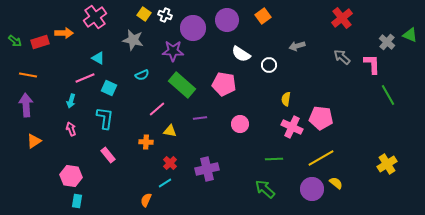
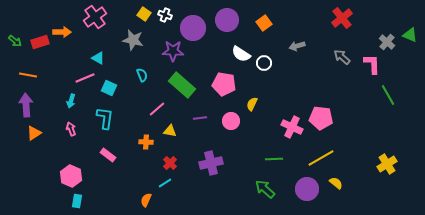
orange square at (263, 16): moved 1 px right, 7 px down
orange arrow at (64, 33): moved 2 px left, 1 px up
white circle at (269, 65): moved 5 px left, 2 px up
cyan semicircle at (142, 75): rotated 88 degrees counterclockwise
yellow semicircle at (286, 99): moved 34 px left, 5 px down; rotated 16 degrees clockwise
pink circle at (240, 124): moved 9 px left, 3 px up
orange triangle at (34, 141): moved 8 px up
pink rectangle at (108, 155): rotated 14 degrees counterclockwise
purple cross at (207, 169): moved 4 px right, 6 px up
pink hexagon at (71, 176): rotated 15 degrees clockwise
purple circle at (312, 189): moved 5 px left
